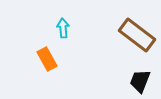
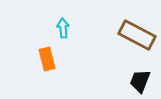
brown rectangle: rotated 9 degrees counterclockwise
orange rectangle: rotated 15 degrees clockwise
